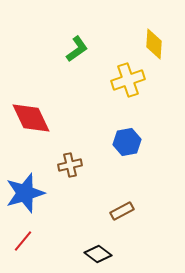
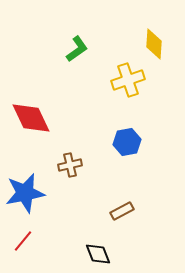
blue star: rotated 6 degrees clockwise
black diamond: rotated 32 degrees clockwise
